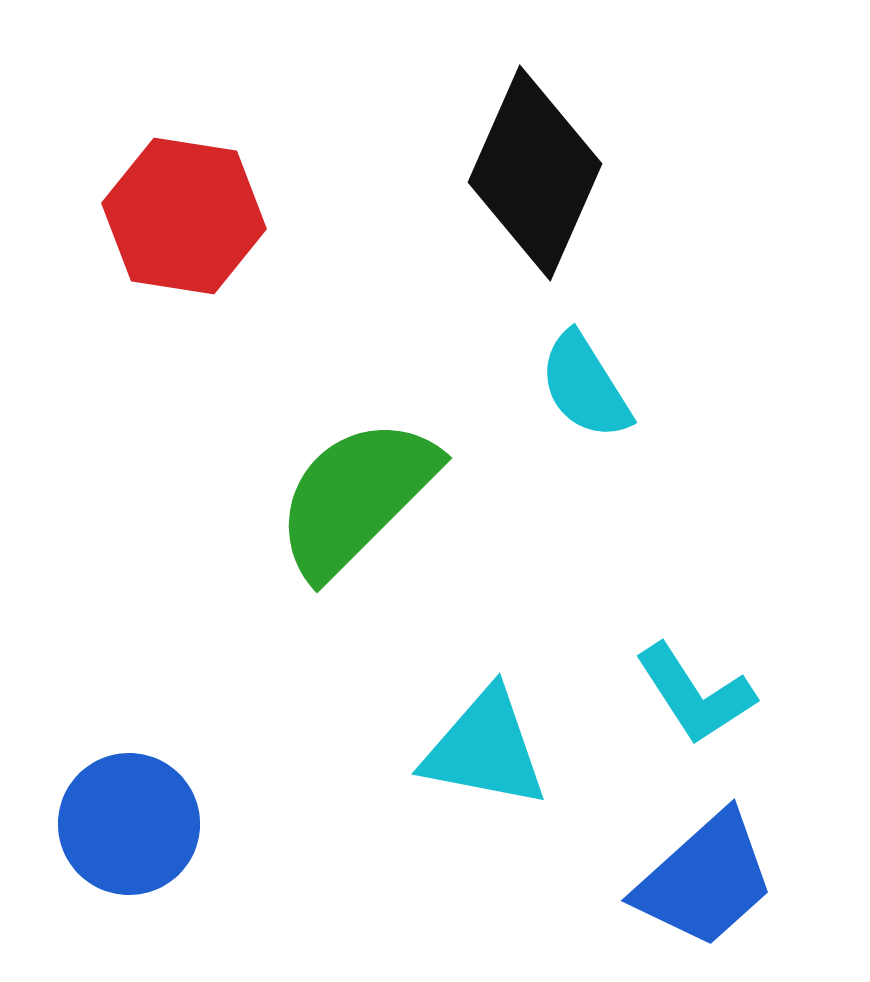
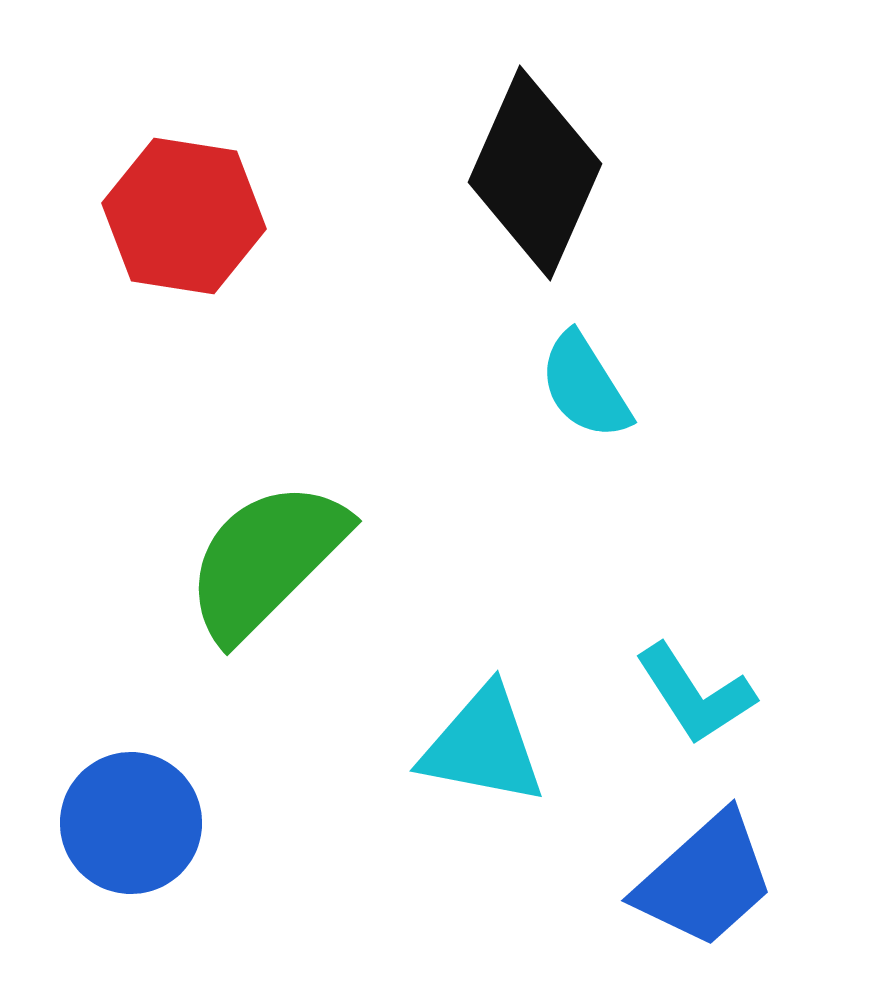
green semicircle: moved 90 px left, 63 px down
cyan triangle: moved 2 px left, 3 px up
blue circle: moved 2 px right, 1 px up
